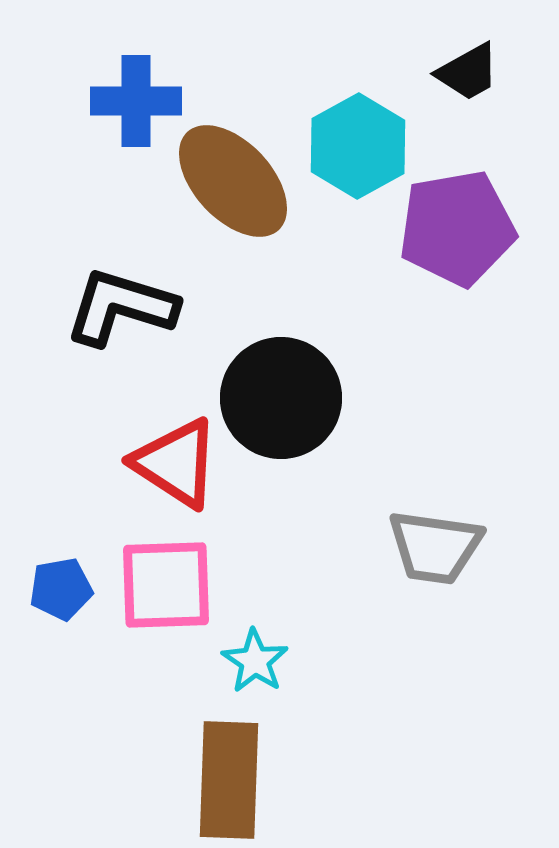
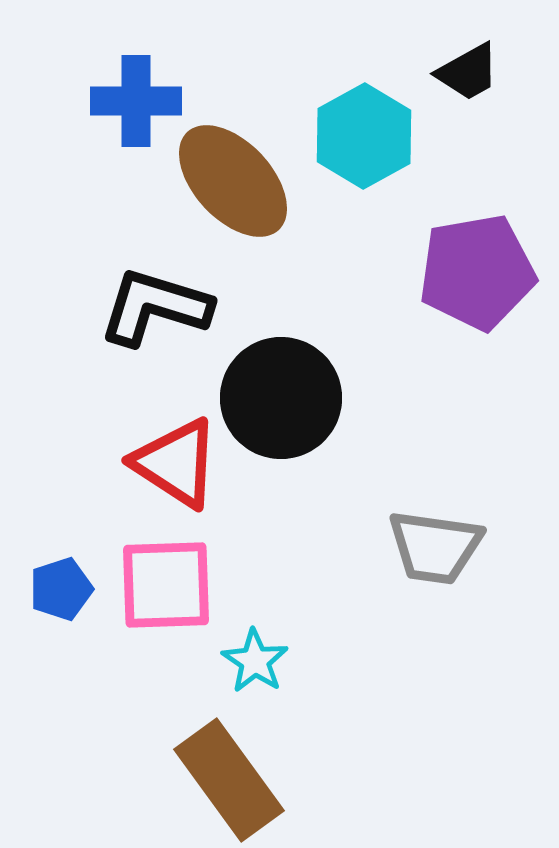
cyan hexagon: moved 6 px right, 10 px up
purple pentagon: moved 20 px right, 44 px down
black L-shape: moved 34 px right
blue pentagon: rotated 8 degrees counterclockwise
brown rectangle: rotated 38 degrees counterclockwise
